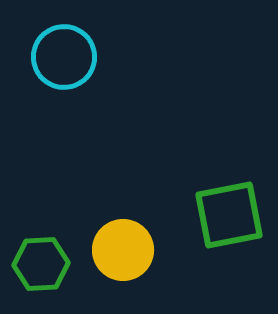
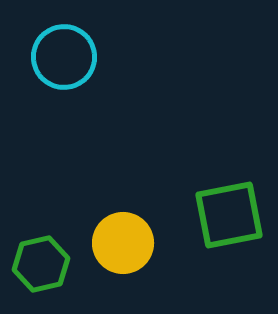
yellow circle: moved 7 px up
green hexagon: rotated 10 degrees counterclockwise
